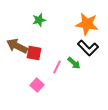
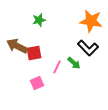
orange star: moved 4 px right, 3 px up
red square: rotated 21 degrees counterclockwise
pink square: moved 2 px up; rotated 24 degrees clockwise
